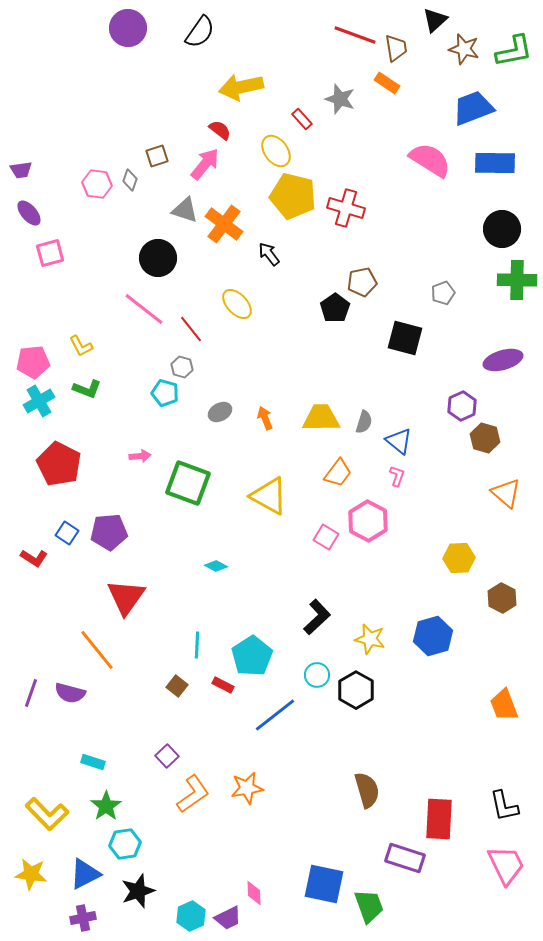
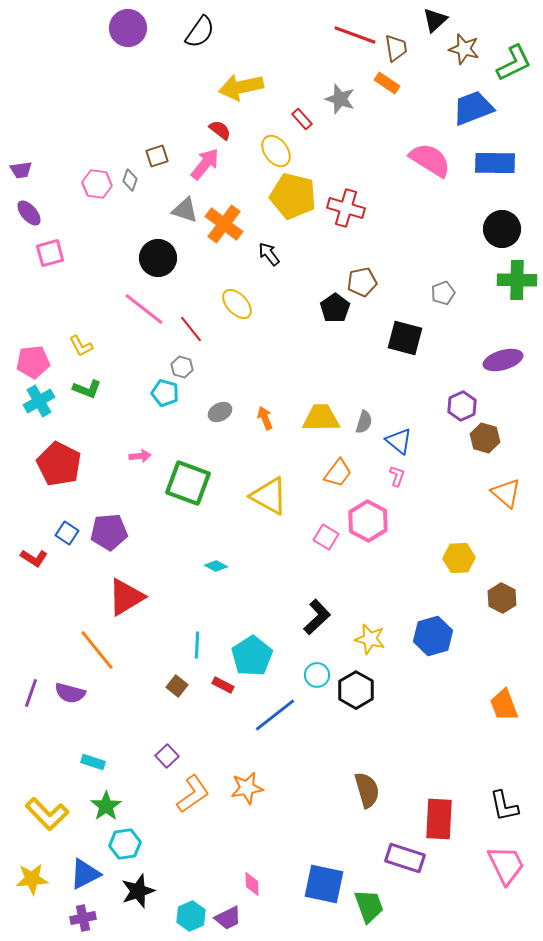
green L-shape at (514, 51): moved 12 px down; rotated 15 degrees counterclockwise
red triangle at (126, 597): rotated 24 degrees clockwise
yellow star at (31, 874): moved 1 px right, 5 px down; rotated 12 degrees counterclockwise
pink diamond at (254, 893): moved 2 px left, 9 px up
